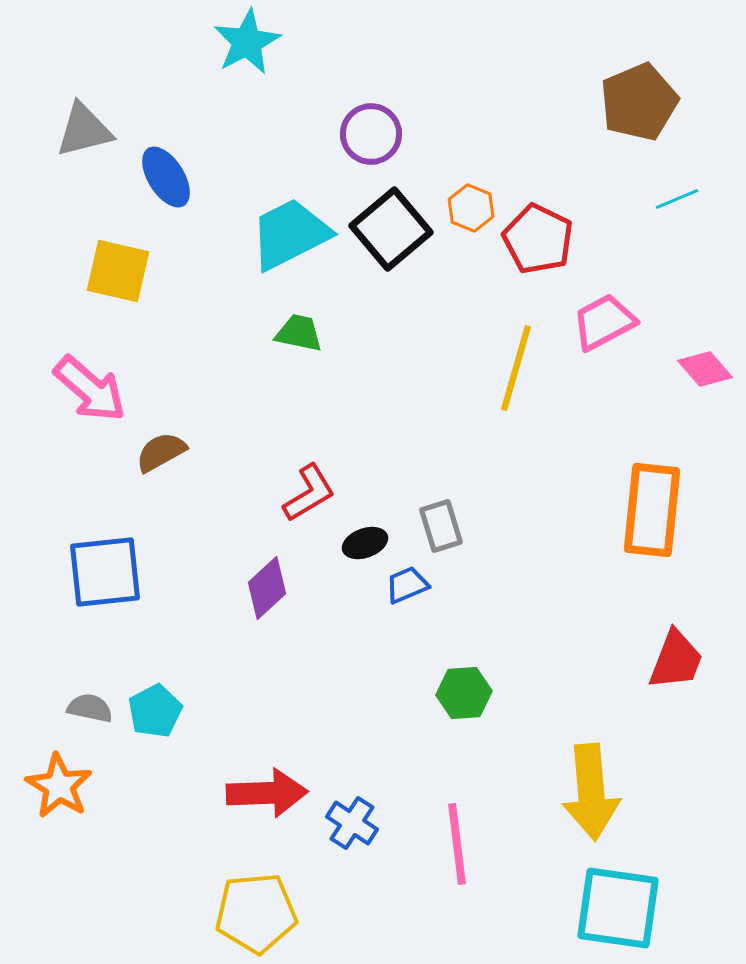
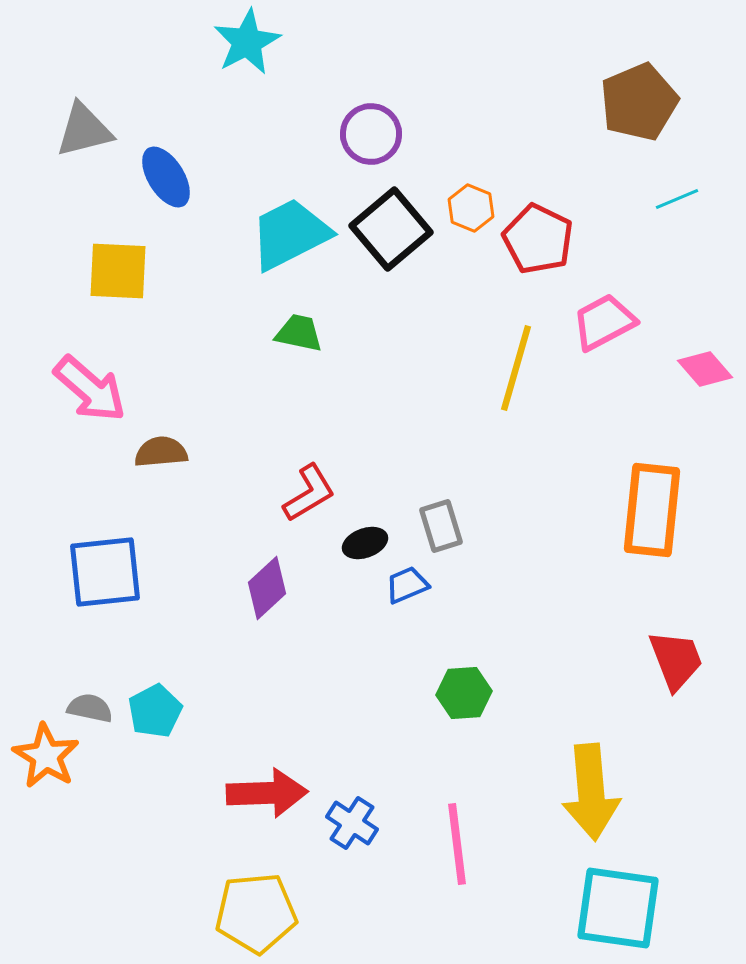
yellow square: rotated 10 degrees counterclockwise
brown semicircle: rotated 24 degrees clockwise
red trapezoid: rotated 42 degrees counterclockwise
orange star: moved 13 px left, 30 px up
